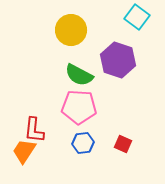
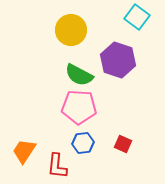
red L-shape: moved 23 px right, 36 px down
